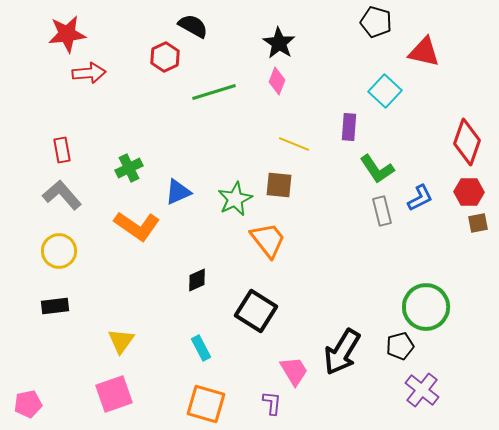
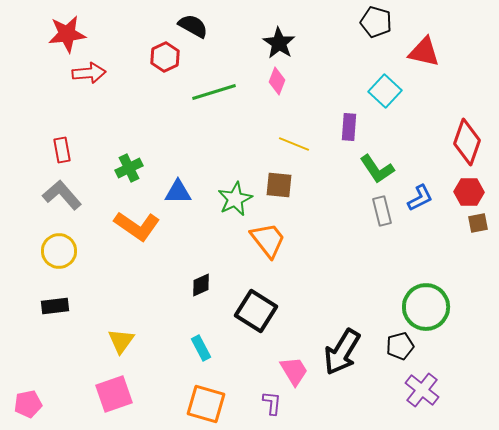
blue triangle at (178, 192): rotated 24 degrees clockwise
black diamond at (197, 280): moved 4 px right, 5 px down
